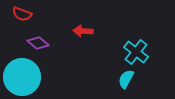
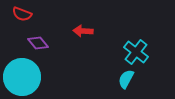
purple diamond: rotated 10 degrees clockwise
